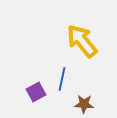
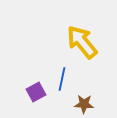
yellow arrow: moved 1 px down
